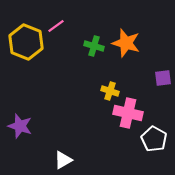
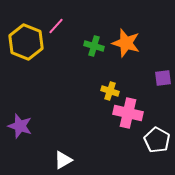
pink line: rotated 12 degrees counterclockwise
white pentagon: moved 3 px right, 1 px down
